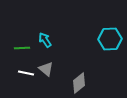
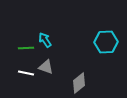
cyan hexagon: moved 4 px left, 3 px down
green line: moved 4 px right
gray triangle: moved 2 px up; rotated 21 degrees counterclockwise
